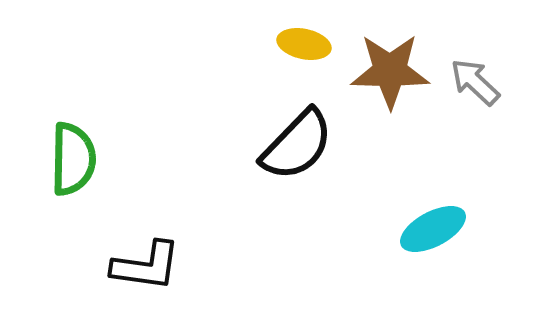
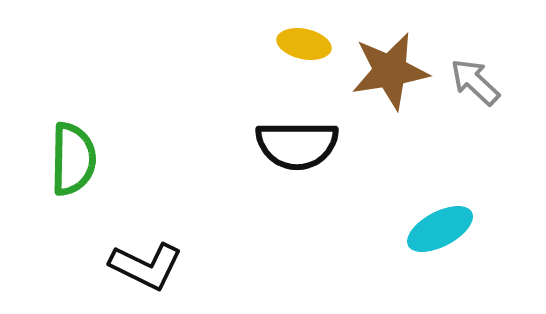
brown star: rotated 10 degrees counterclockwise
black semicircle: rotated 46 degrees clockwise
cyan ellipse: moved 7 px right
black L-shape: rotated 18 degrees clockwise
